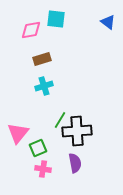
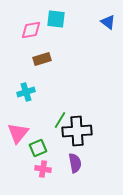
cyan cross: moved 18 px left, 6 px down
